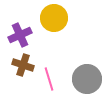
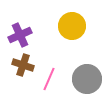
yellow circle: moved 18 px right, 8 px down
pink line: rotated 40 degrees clockwise
